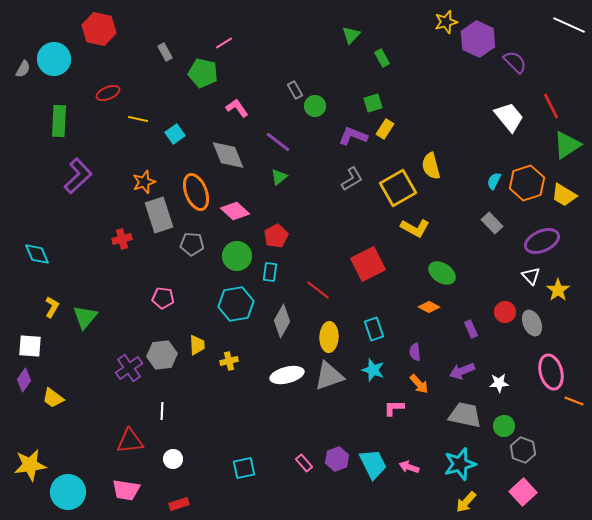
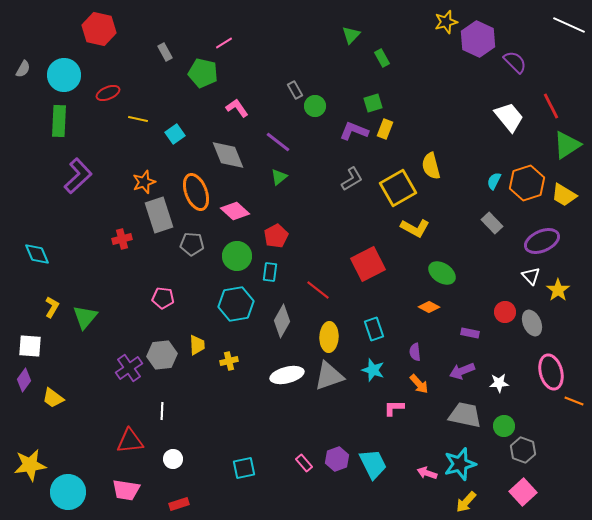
cyan circle at (54, 59): moved 10 px right, 16 px down
yellow rectangle at (385, 129): rotated 12 degrees counterclockwise
purple L-shape at (353, 136): moved 1 px right, 5 px up
purple rectangle at (471, 329): moved 1 px left, 4 px down; rotated 54 degrees counterclockwise
pink arrow at (409, 467): moved 18 px right, 6 px down
